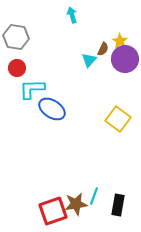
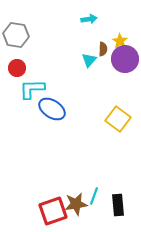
cyan arrow: moved 17 px right, 4 px down; rotated 98 degrees clockwise
gray hexagon: moved 2 px up
brown semicircle: rotated 24 degrees counterclockwise
black rectangle: rotated 15 degrees counterclockwise
